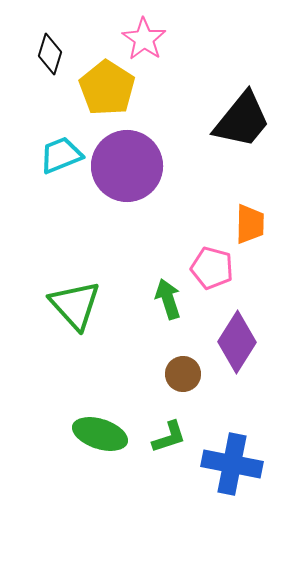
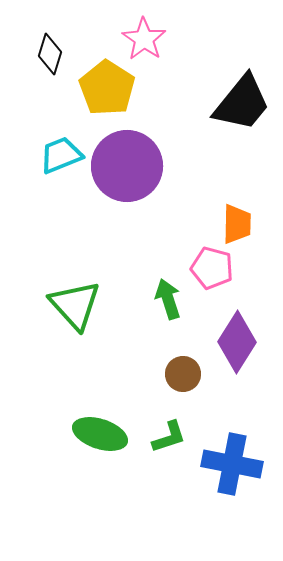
black trapezoid: moved 17 px up
orange trapezoid: moved 13 px left
